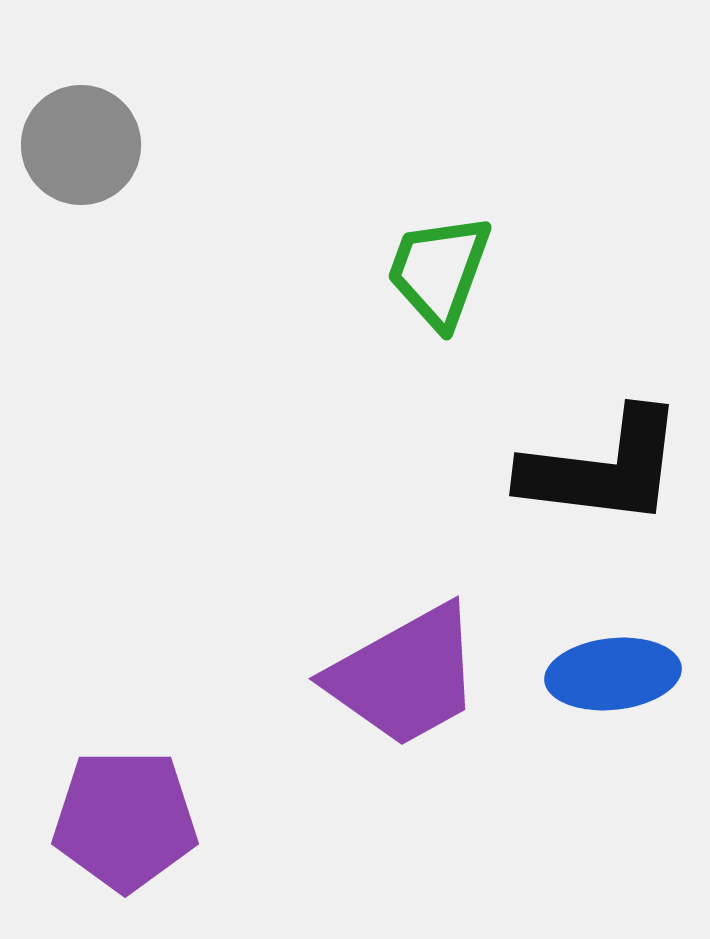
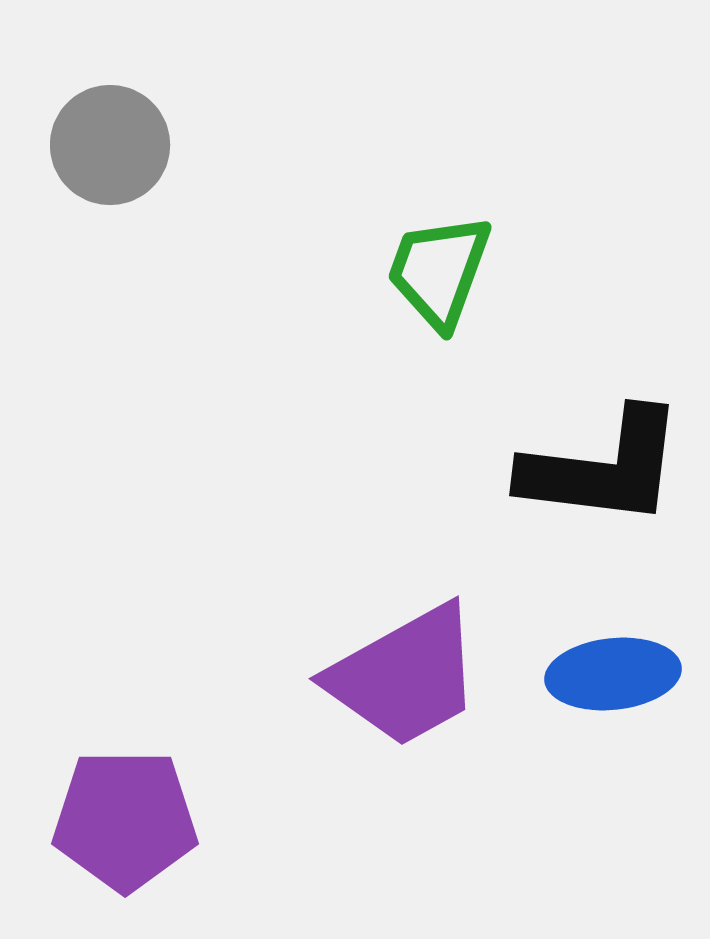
gray circle: moved 29 px right
